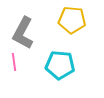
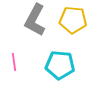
yellow pentagon: moved 1 px right
gray L-shape: moved 12 px right, 13 px up
